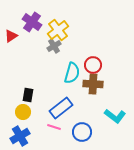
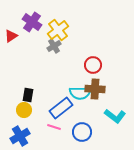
cyan semicircle: moved 8 px right, 20 px down; rotated 75 degrees clockwise
brown cross: moved 2 px right, 5 px down
yellow circle: moved 1 px right, 2 px up
